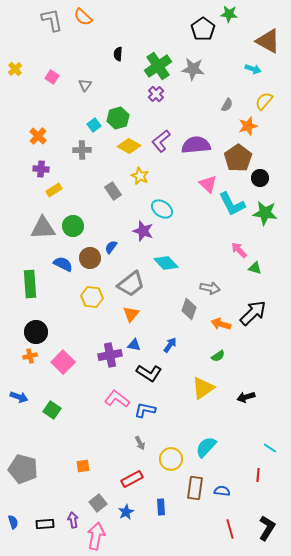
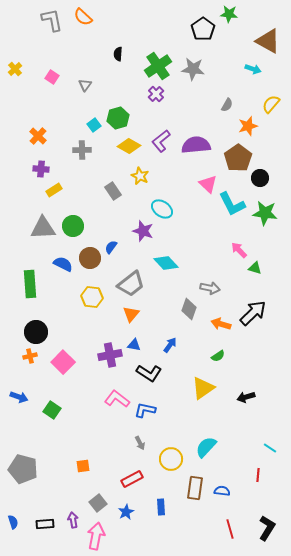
yellow semicircle at (264, 101): moved 7 px right, 3 px down
